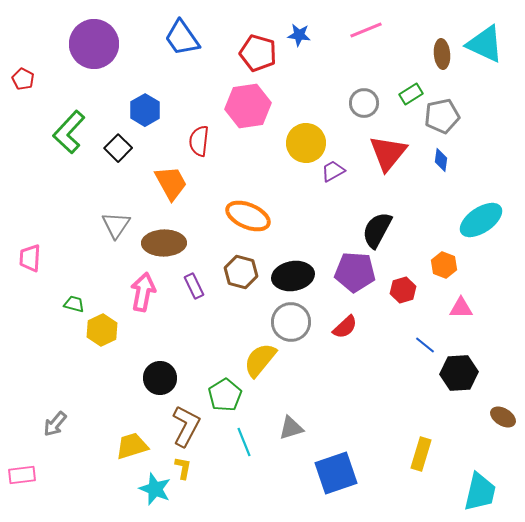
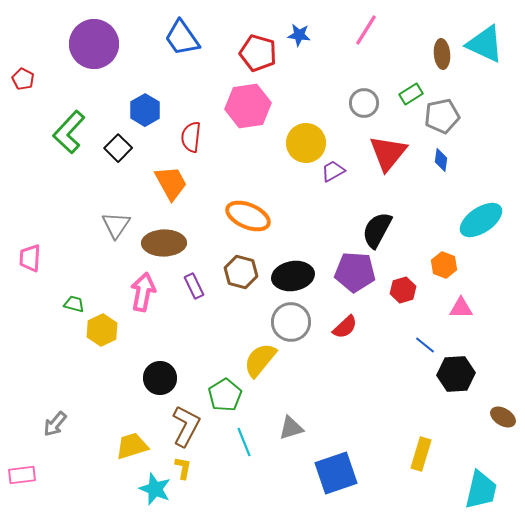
pink line at (366, 30): rotated 36 degrees counterclockwise
red semicircle at (199, 141): moved 8 px left, 4 px up
black hexagon at (459, 373): moved 3 px left, 1 px down
cyan trapezoid at (480, 492): moved 1 px right, 2 px up
